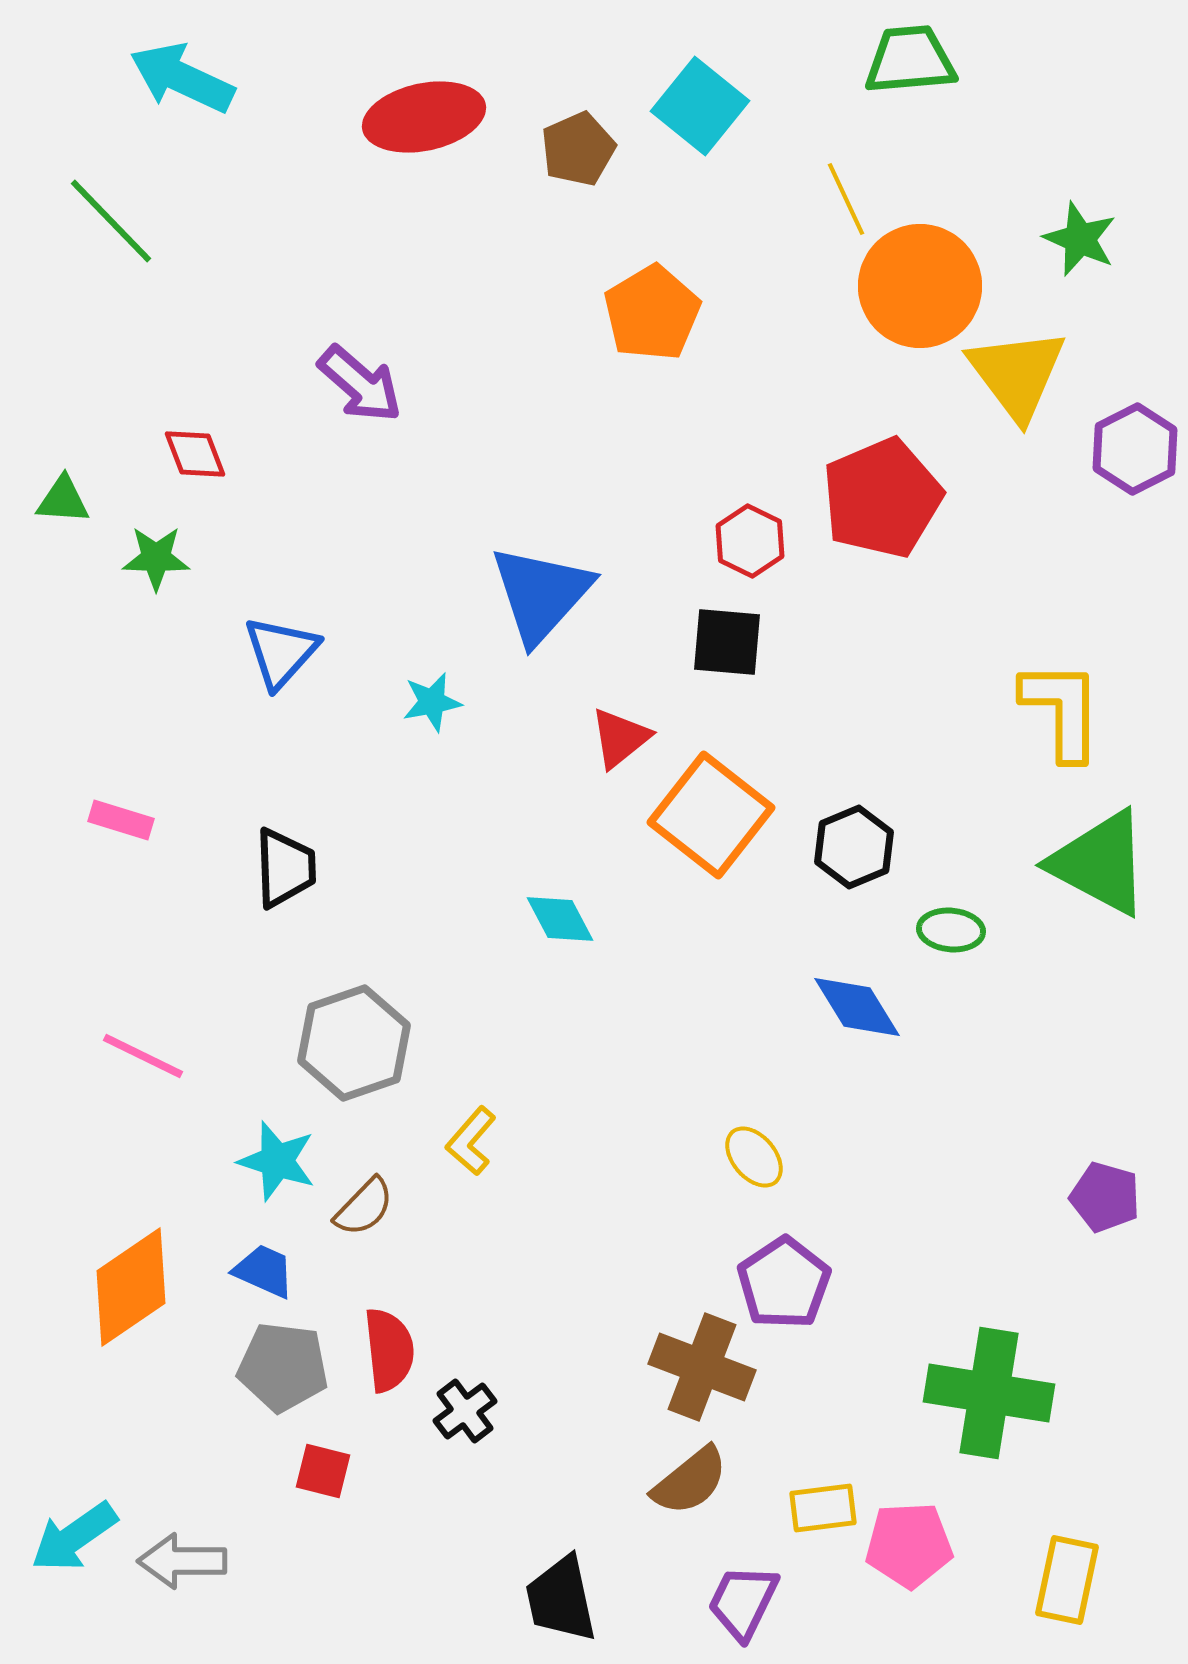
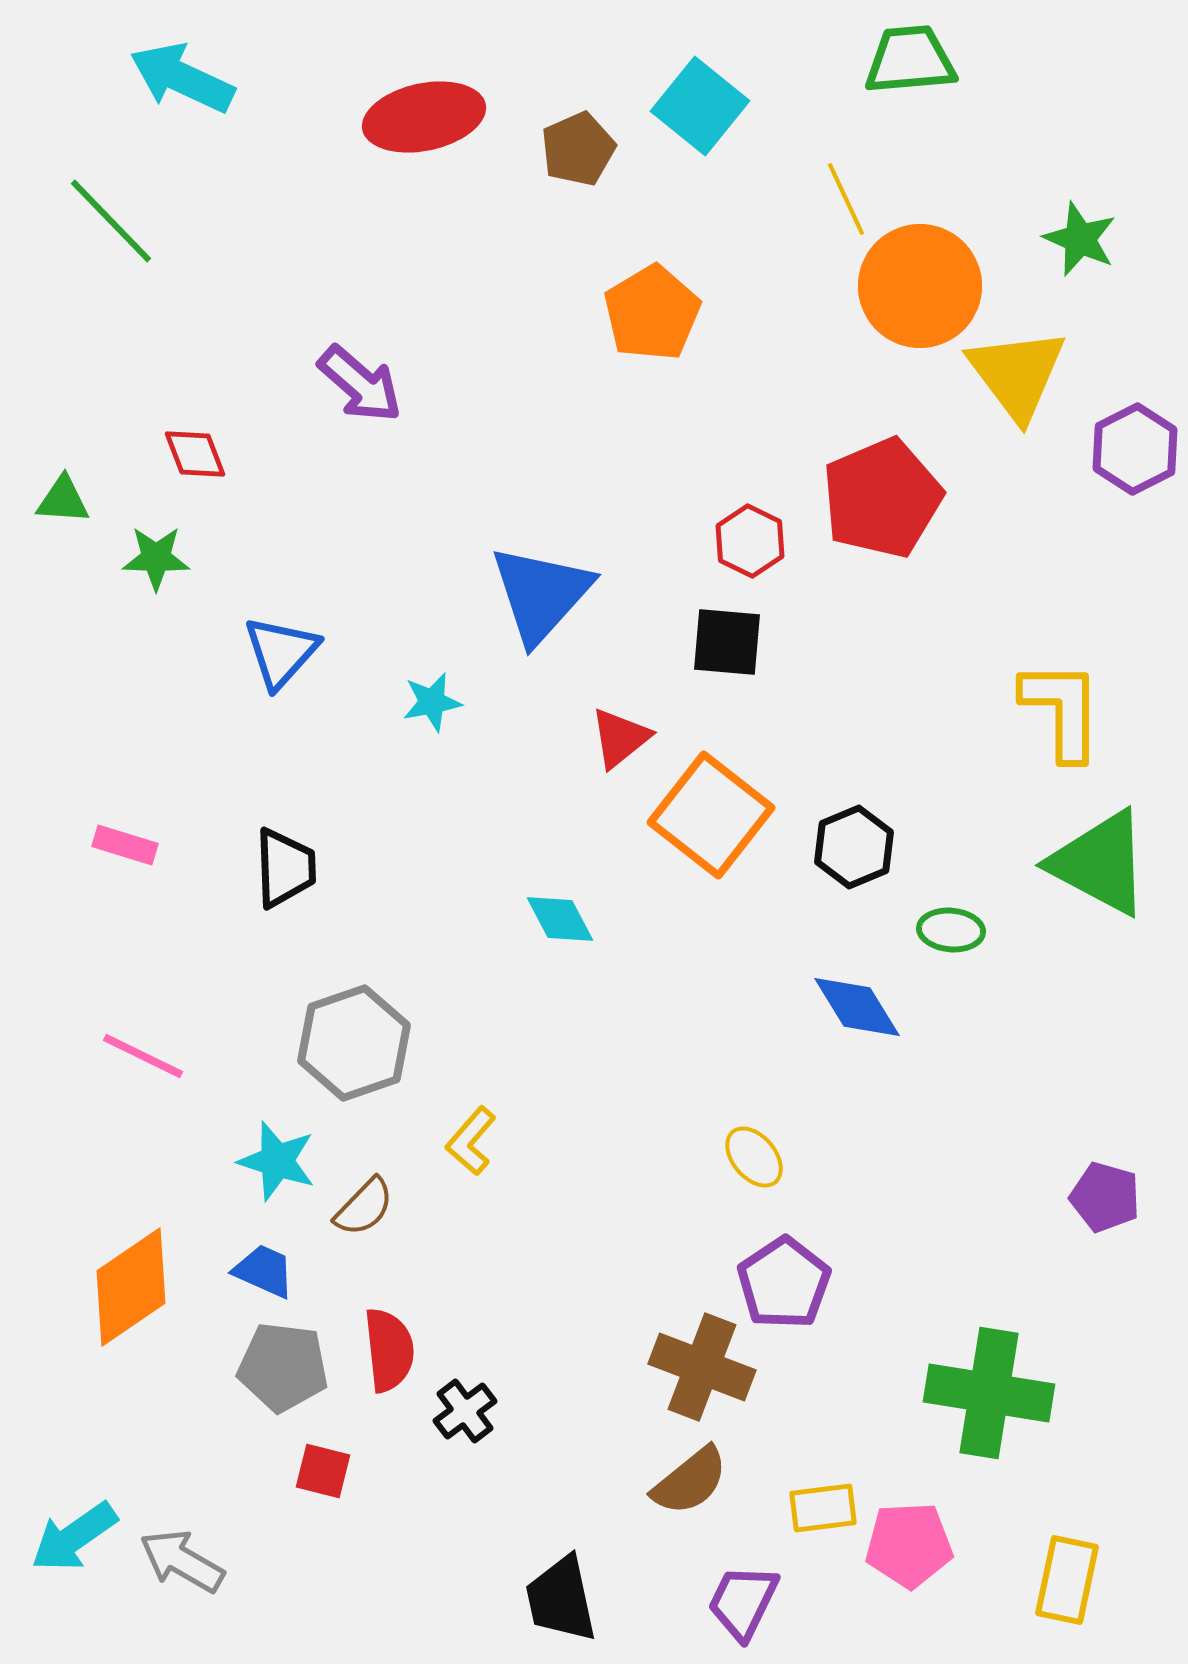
pink rectangle at (121, 820): moved 4 px right, 25 px down
gray arrow at (182, 1561): rotated 30 degrees clockwise
